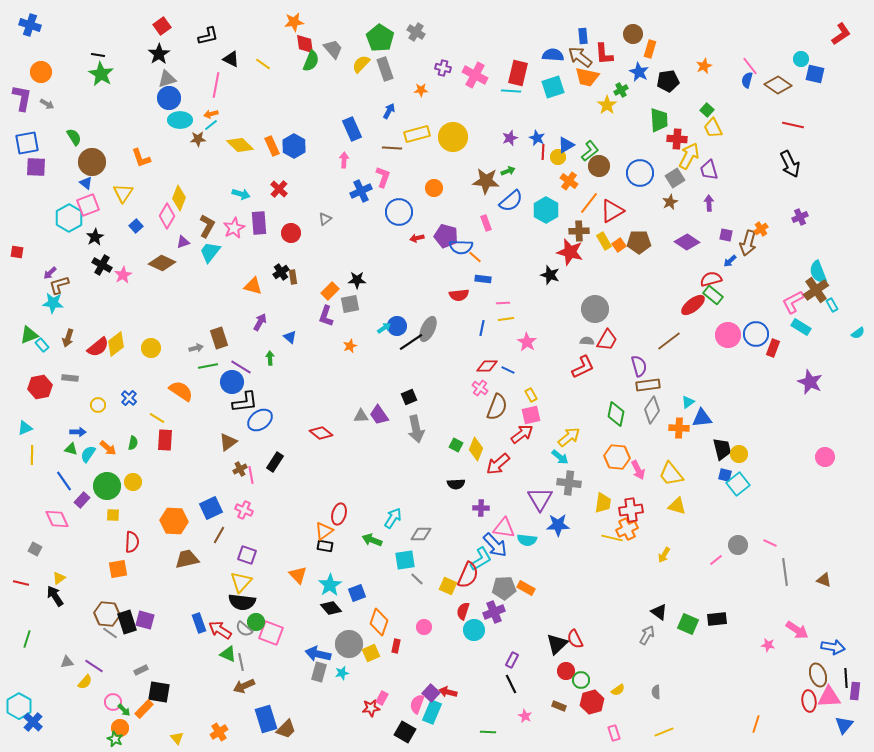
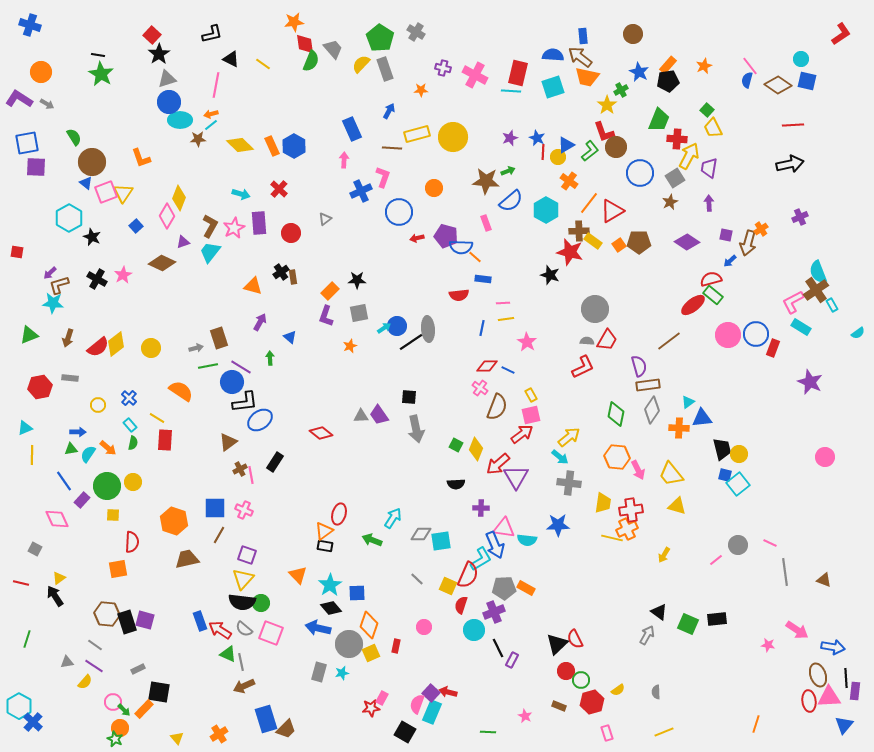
red square at (162, 26): moved 10 px left, 9 px down; rotated 12 degrees counterclockwise
black L-shape at (208, 36): moved 4 px right, 2 px up
orange rectangle at (650, 49): moved 18 px right, 16 px down; rotated 24 degrees clockwise
red L-shape at (604, 54): moved 78 px down; rotated 15 degrees counterclockwise
blue square at (815, 74): moved 8 px left, 7 px down
purple L-shape at (22, 98): moved 3 px left, 1 px down; rotated 68 degrees counterclockwise
blue circle at (169, 98): moved 4 px down
green trapezoid at (659, 120): rotated 25 degrees clockwise
red line at (793, 125): rotated 15 degrees counterclockwise
black arrow at (790, 164): rotated 76 degrees counterclockwise
brown circle at (599, 166): moved 17 px right, 19 px up
purple trapezoid at (709, 170): moved 2 px up; rotated 25 degrees clockwise
pink square at (88, 205): moved 18 px right, 13 px up
brown L-shape at (207, 226): moved 3 px right
black star at (95, 237): moved 3 px left; rotated 18 degrees counterclockwise
yellow rectangle at (604, 241): moved 11 px left; rotated 24 degrees counterclockwise
black cross at (102, 265): moved 5 px left, 14 px down
gray square at (350, 304): moved 9 px right, 9 px down
gray ellipse at (428, 329): rotated 30 degrees counterclockwise
cyan rectangle at (42, 345): moved 88 px right, 80 px down
black square at (409, 397): rotated 28 degrees clockwise
green triangle at (71, 449): rotated 24 degrees counterclockwise
purple triangle at (540, 499): moved 24 px left, 22 px up
blue square at (211, 508): moved 4 px right; rotated 25 degrees clockwise
orange hexagon at (174, 521): rotated 16 degrees clockwise
blue arrow at (495, 545): rotated 20 degrees clockwise
cyan square at (405, 560): moved 36 px right, 19 px up
yellow triangle at (241, 582): moved 2 px right, 3 px up
blue square at (357, 593): rotated 18 degrees clockwise
red semicircle at (463, 611): moved 2 px left, 6 px up
green circle at (256, 622): moved 5 px right, 19 px up
orange diamond at (379, 622): moved 10 px left, 3 px down
blue rectangle at (199, 623): moved 1 px right, 2 px up
gray line at (110, 633): moved 15 px left, 12 px down
blue arrow at (318, 654): moved 26 px up
gray rectangle at (141, 670): moved 3 px left, 1 px up
black line at (511, 684): moved 13 px left, 36 px up
orange cross at (219, 732): moved 2 px down
pink rectangle at (614, 733): moved 7 px left
